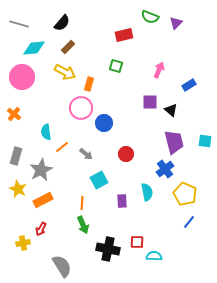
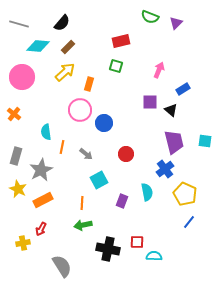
red rectangle at (124, 35): moved 3 px left, 6 px down
cyan diamond at (34, 48): moved 4 px right, 2 px up; rotated 10 degrees clockwise
yellow arrow at (65, 72): rotated 70 degrees counterclockwise
blue rectangle at (189, 85): moved 6 px left, 4 px down
pink circle at (81, 108): moved 1 px left, 2 px down
orange line at (62, 147): rotated 40 degrees counterclockwise
purple rectangle at (122, 201): rotated 24 degrees clockwise
green arrow at (83, 225): rotated 102 degrees clockwise
